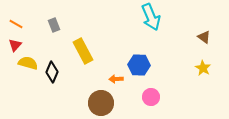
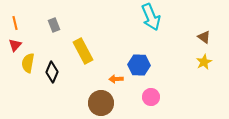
orange line: moved 1 px left, 1 px up; rotated 48 degrees clockwise
yellow semicircle: rotated 96 degrees counterclockwise
yellow star: moved 1 px right, 6 px up; rotated 14 degrees clockwise
